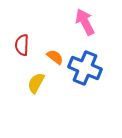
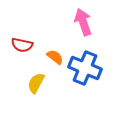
pink arrow: moved 2 px left; rotated 8 degrees clockwise
red semicircle: rotated 80 degrees counterclockwise
